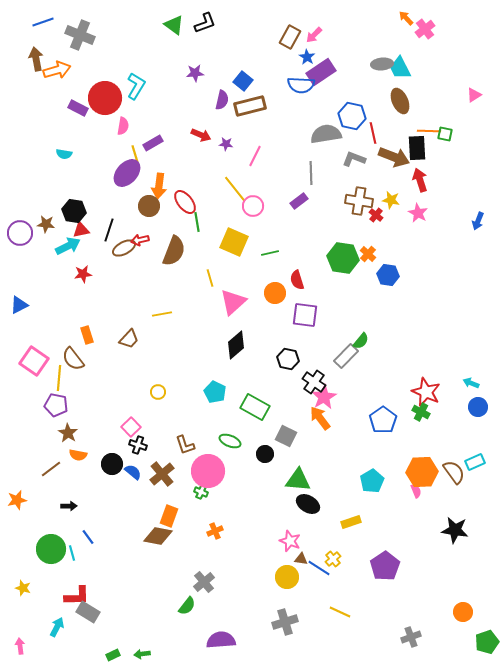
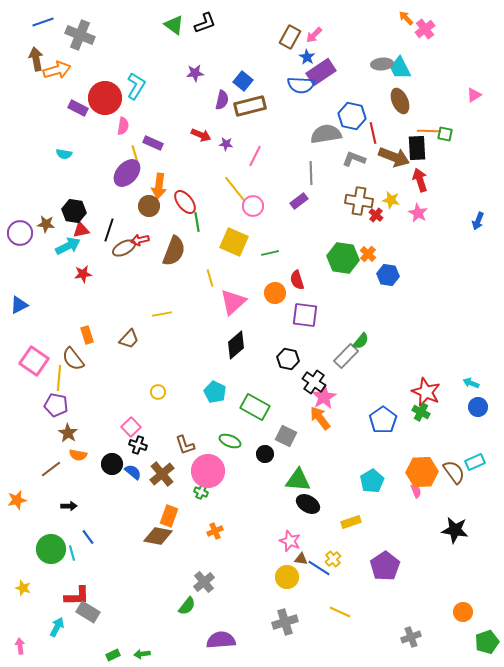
purple rectangle at (153, 143): rotated 54 degrees clockwise
